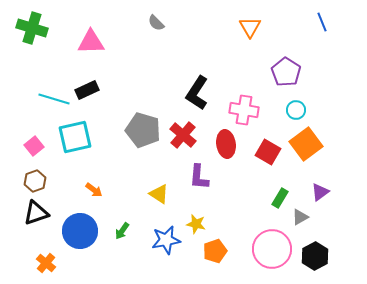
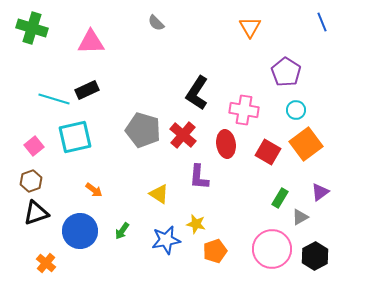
brown hexagon: moved 4 px left
